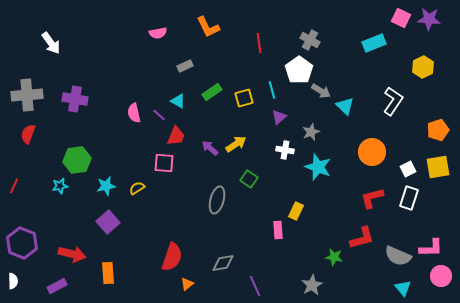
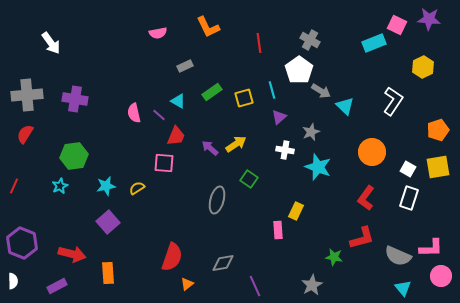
pink square at (401, 18): moved 4 px left, 7 px down
red semicircle at (28, 134): moved 3 px left; rotated 12 degrees clockwise
green hexagon at (77, 160): moved 3 px left, 4 px up
white square at (408, 169): rotated 35 degrees counterclockwise
cyan star at (60, 186): rotated 14 degrees counterclockwise
red L-shape at (372, 198): moved 6 px left; rotated 40 degrees counterclockwise
